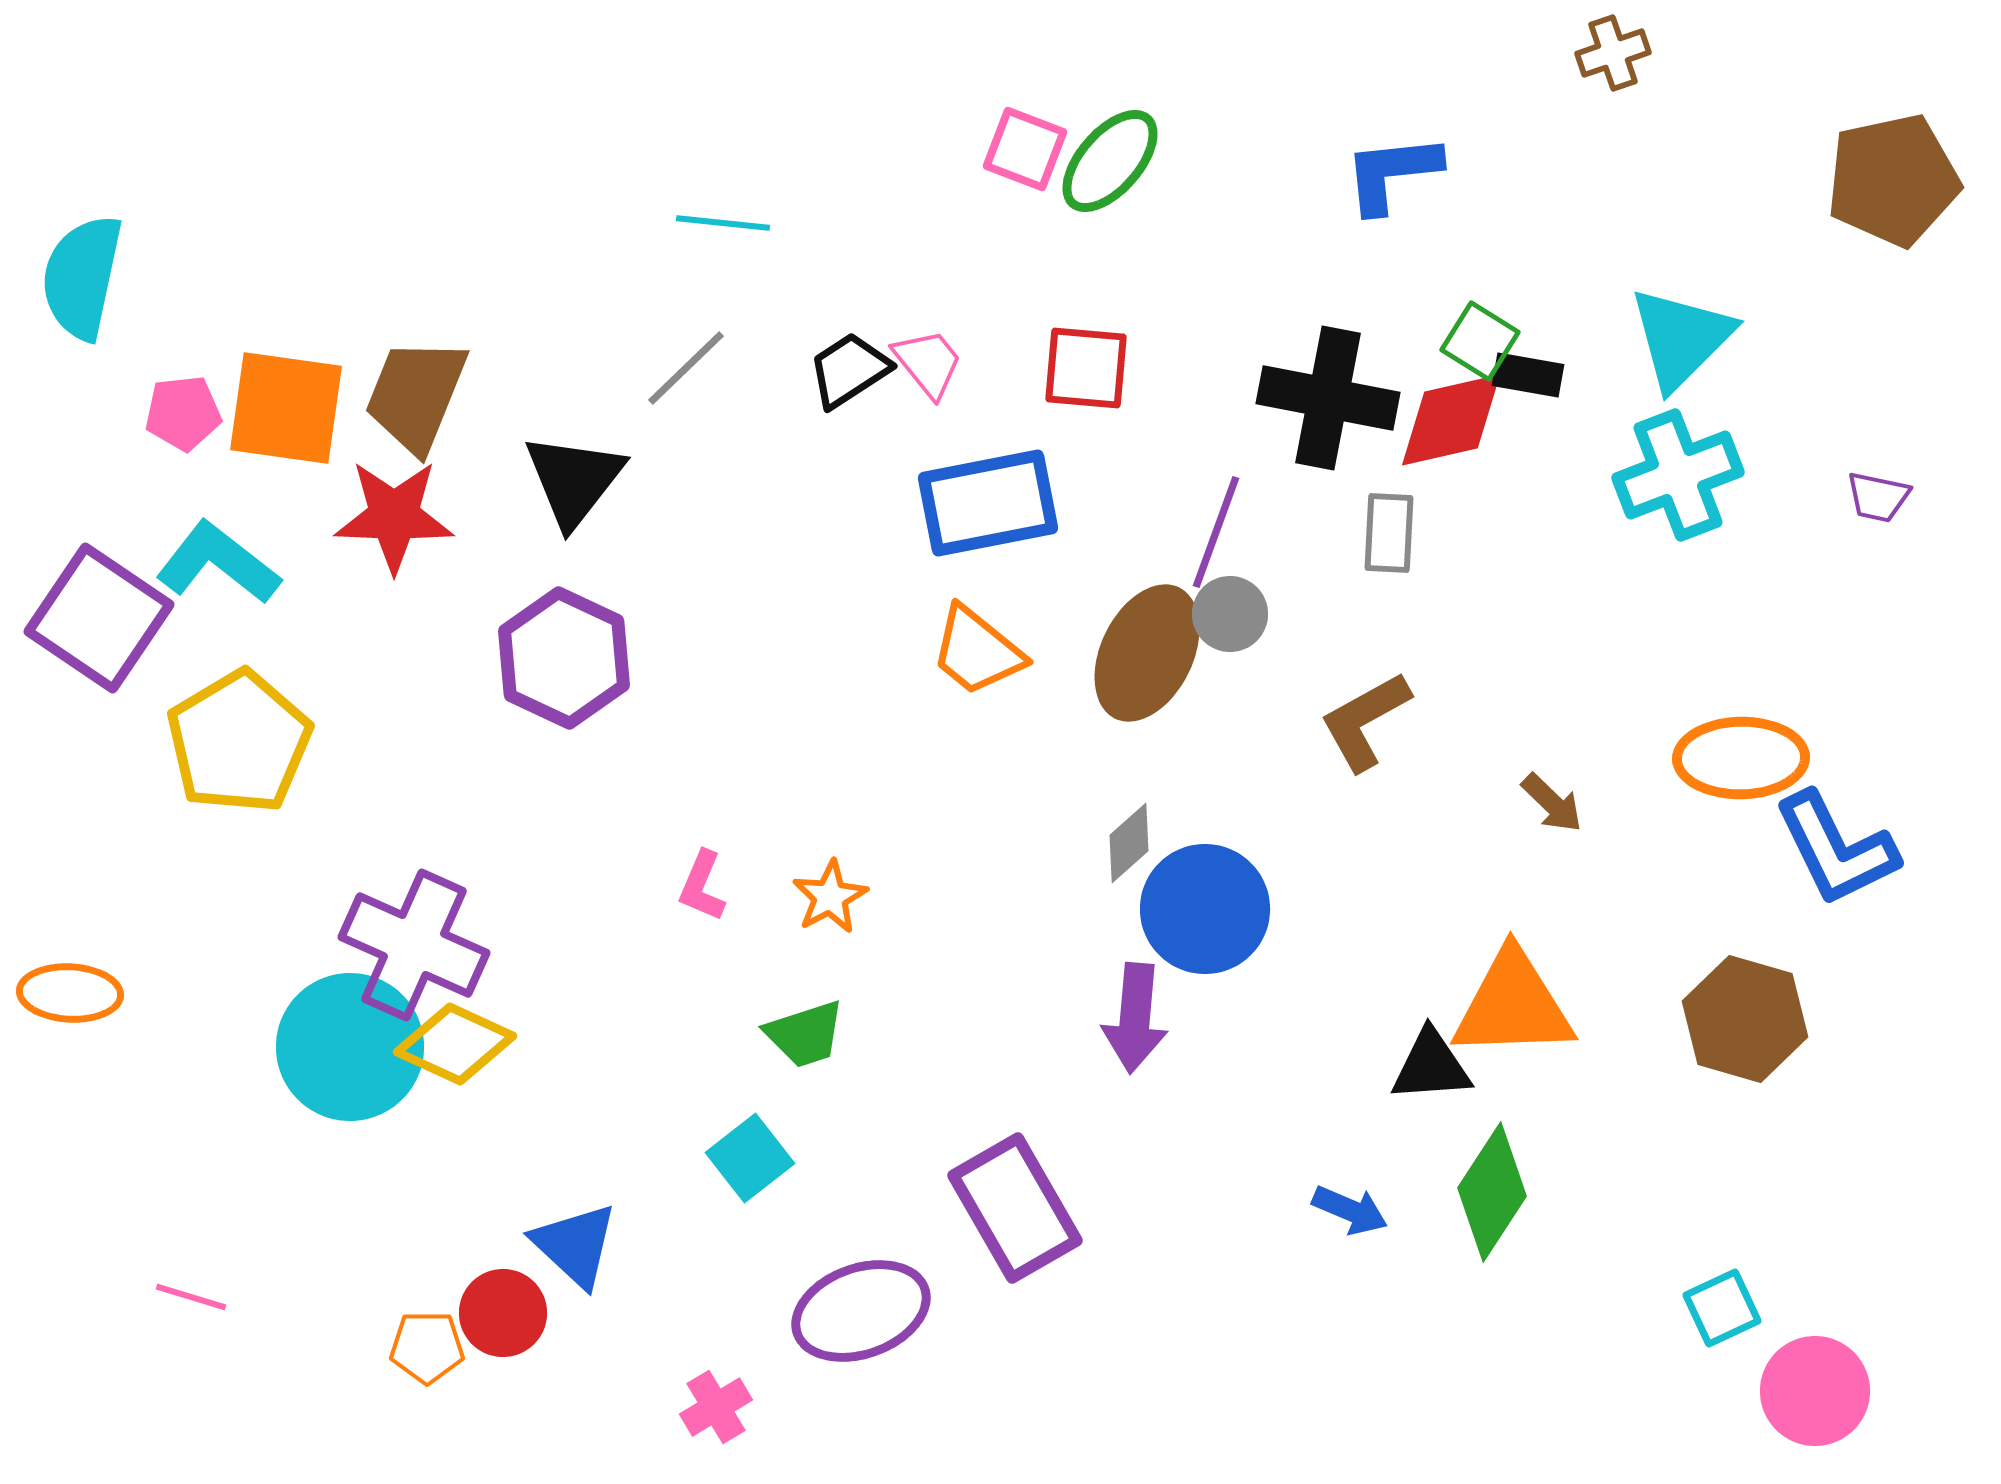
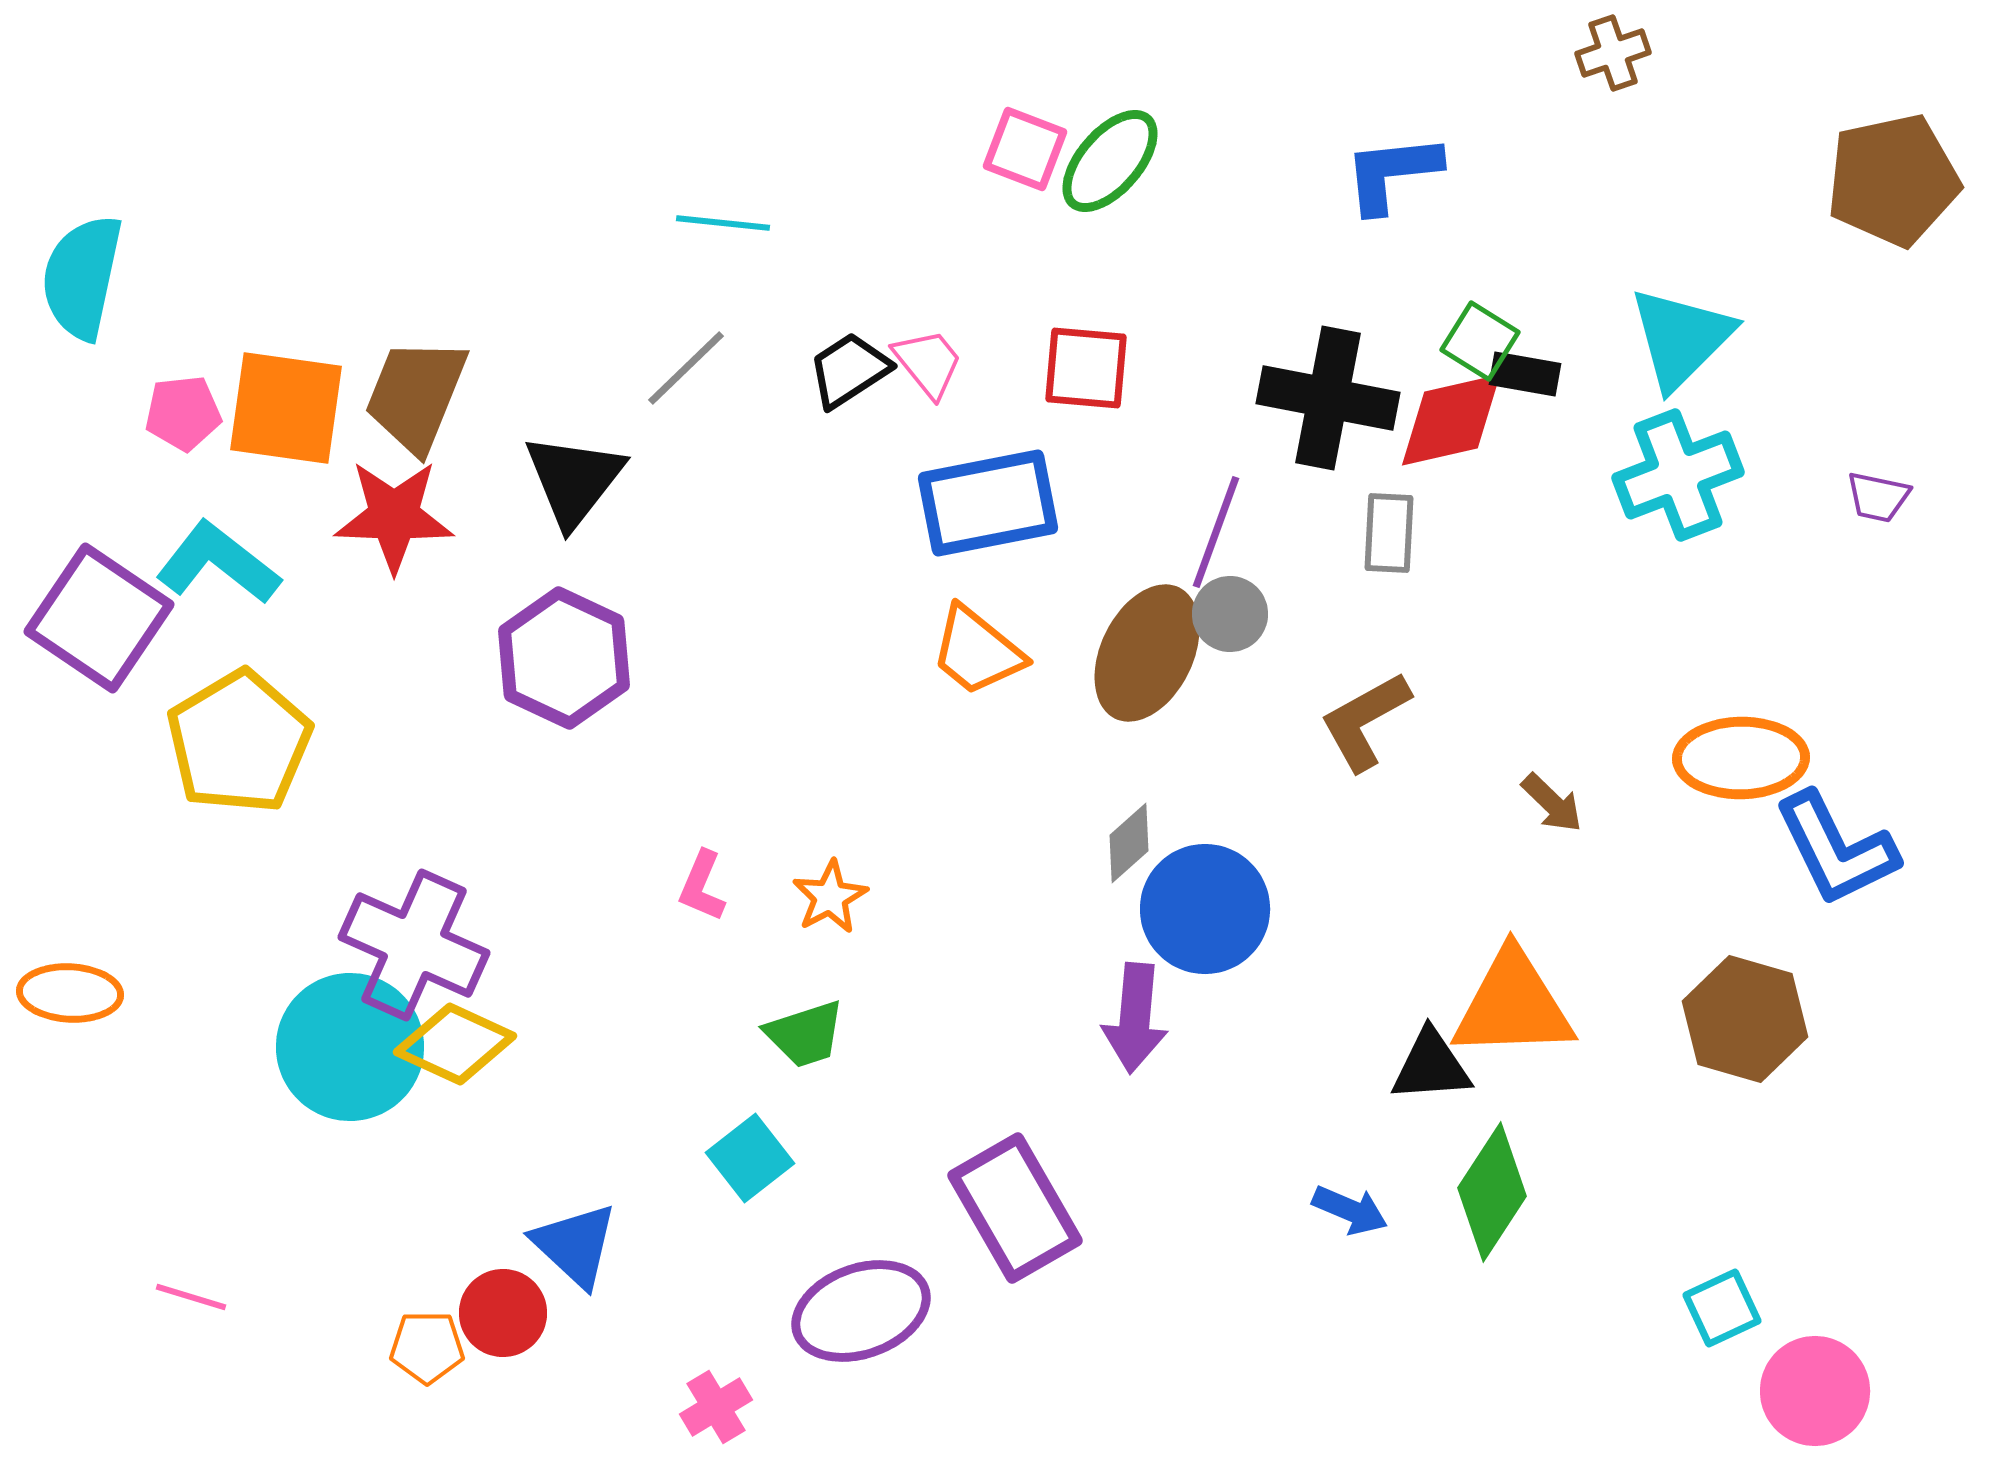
black rectangle at (1528, 375): moved 3 px left, 1 px up
